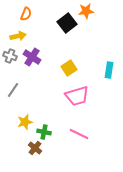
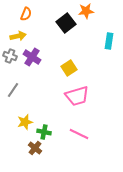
black square: moved 1 px left
cyan rectangle: moved 29 px up
